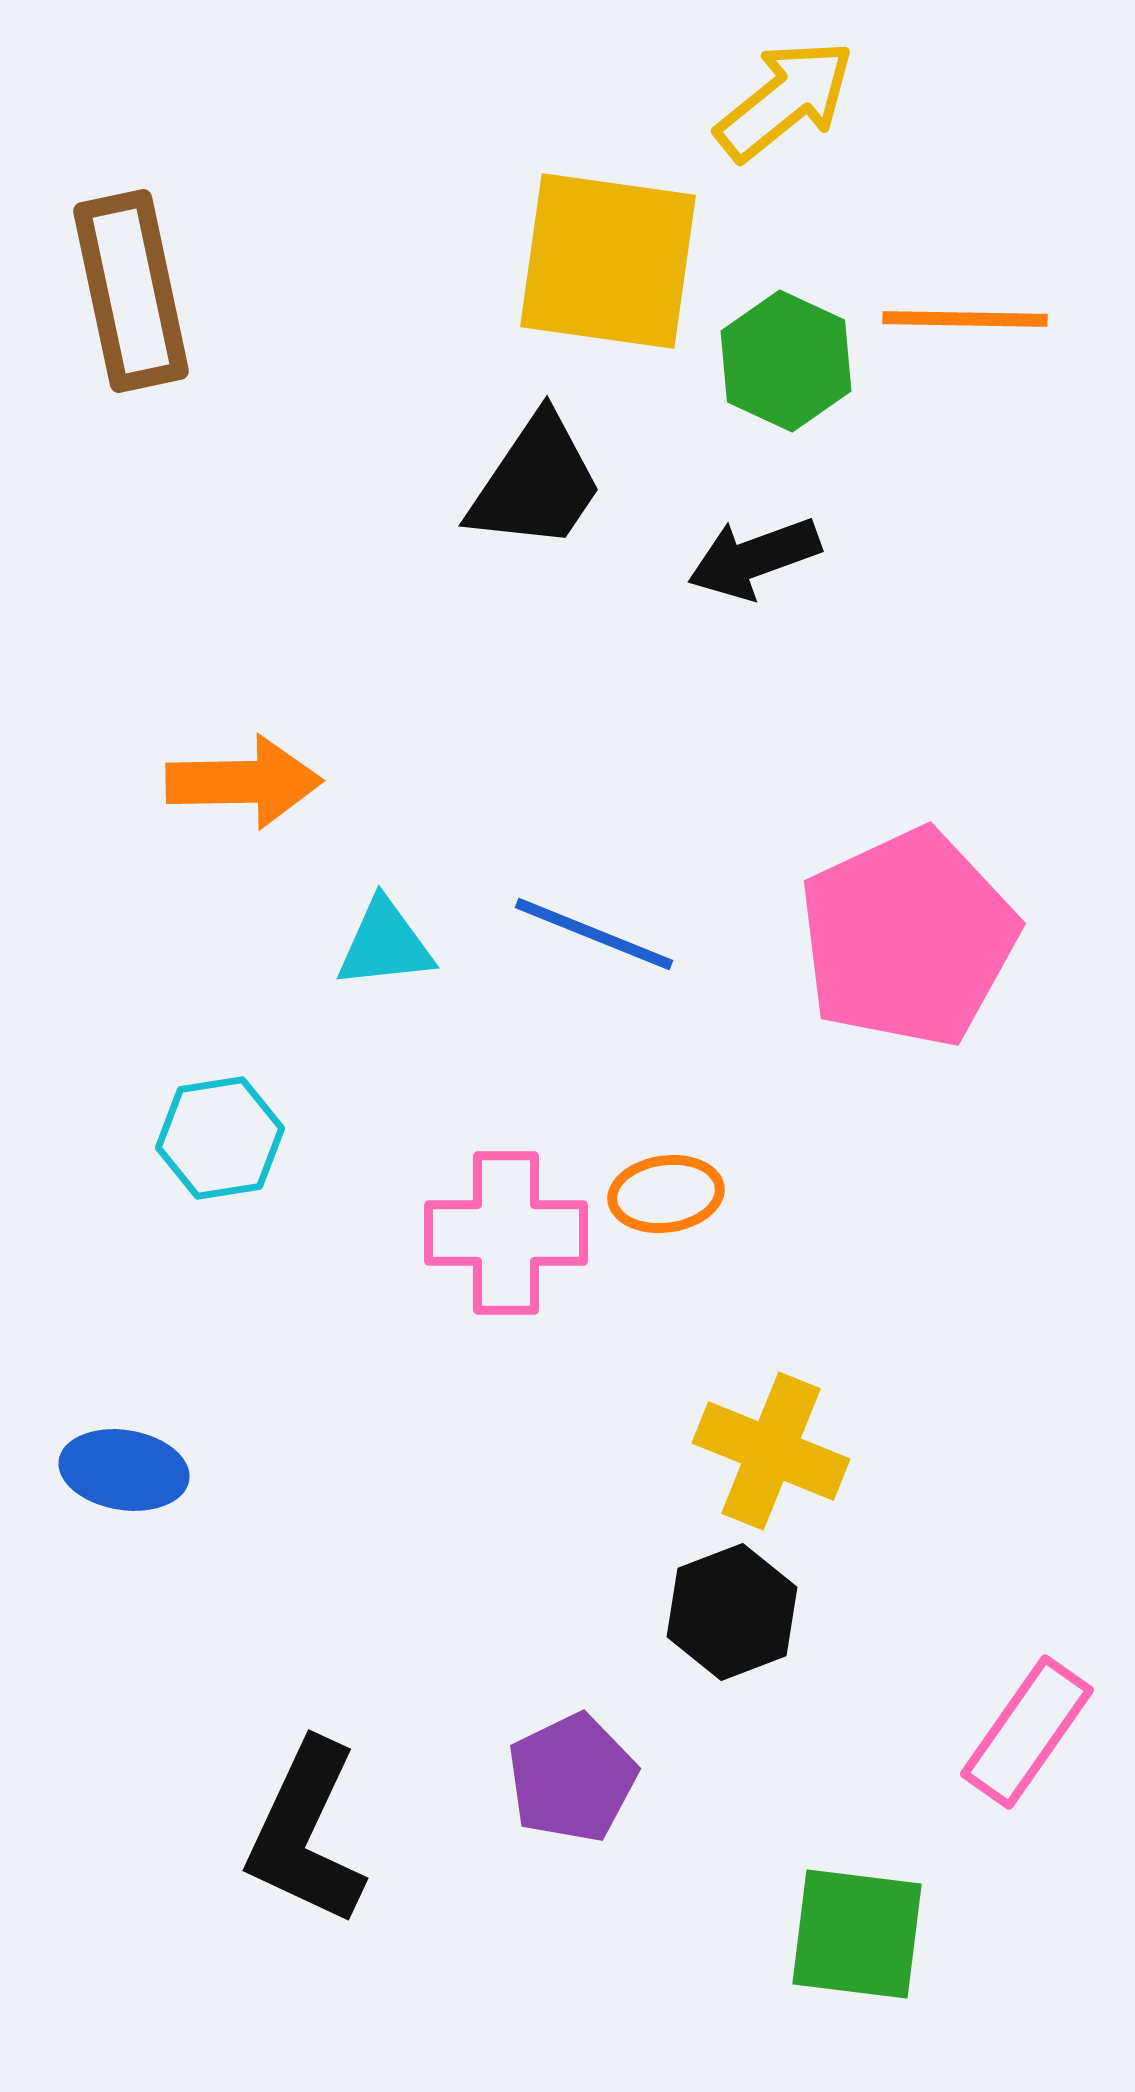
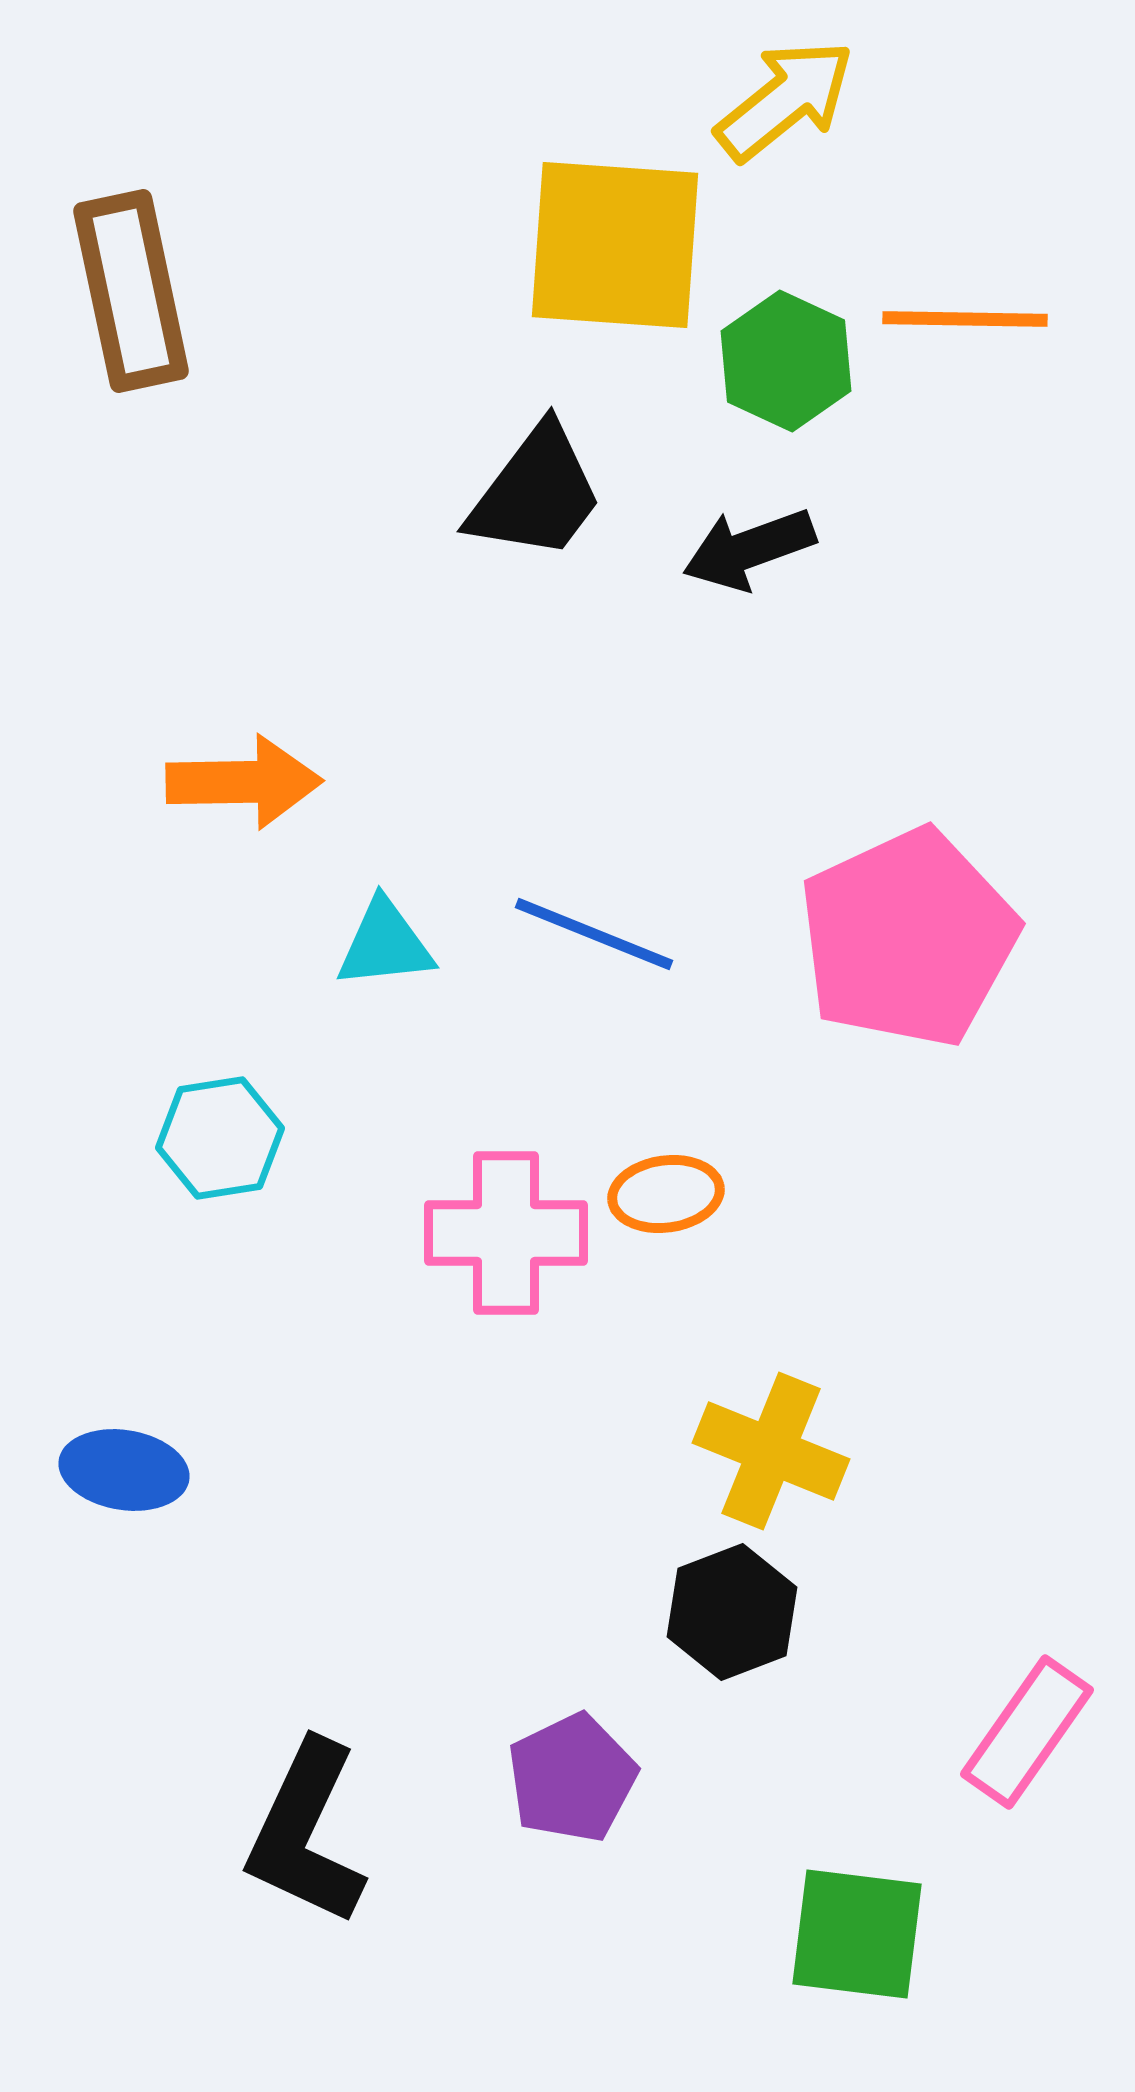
yellow square: moved 7 px right, 16 px up; rotated 4 degrees counterclockwise
black trapezoid: moved 10 px down; rotated 3 degrees clockwise
black arrow: moved 5 px left, 9 px up
